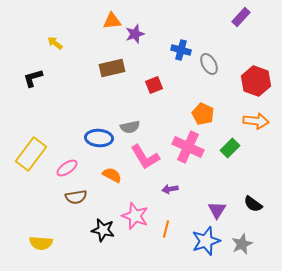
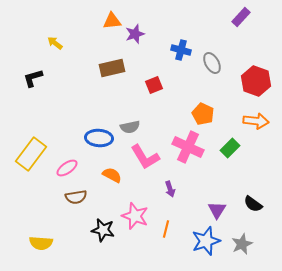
gray ellipse: moved 3 px right, 1 px up
purple arrow: rotated 98 degrees counterclockwise
